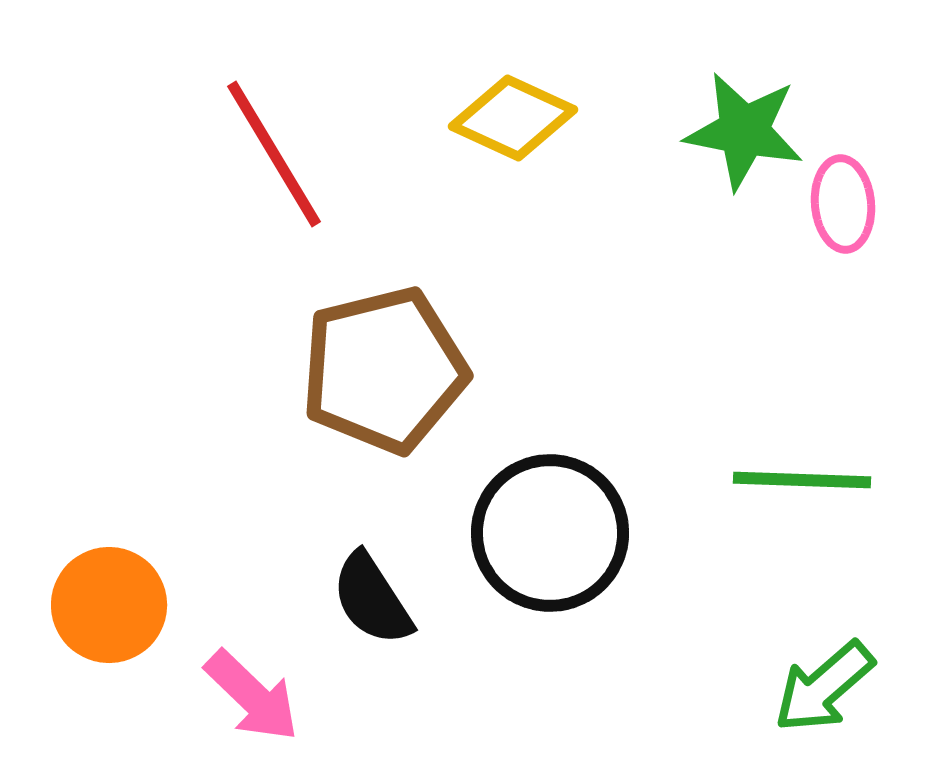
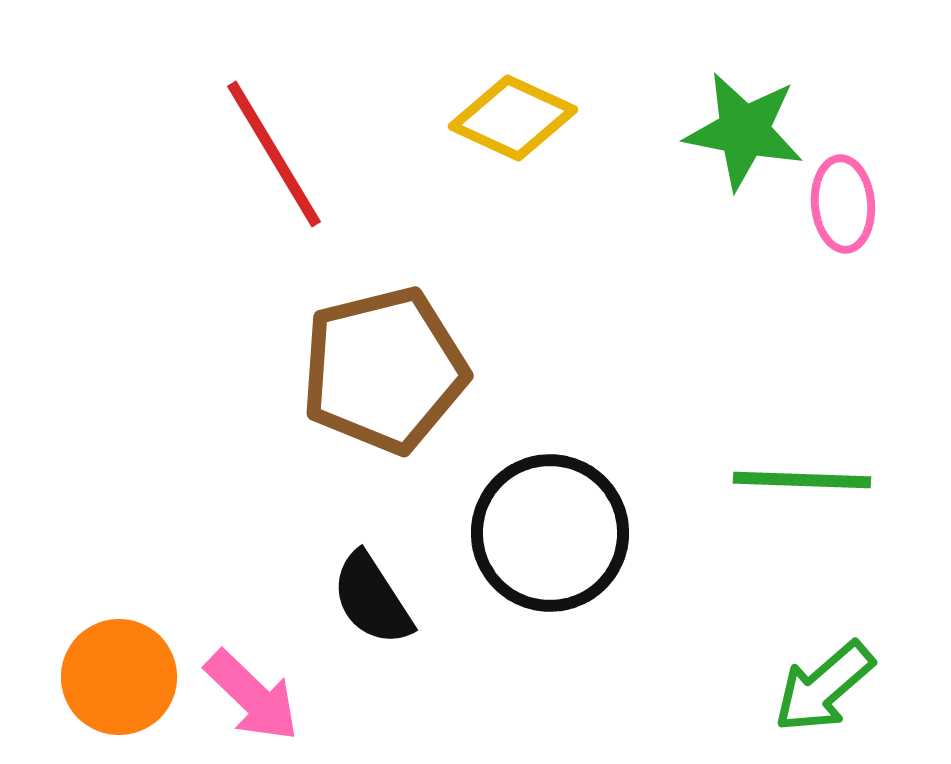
orange circle: moved 10 px right, 72 px down
